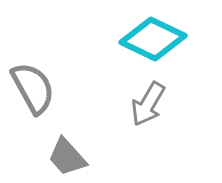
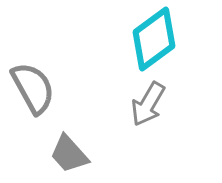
cyan diamond: moved 1 px right; rotated 62 degrees counterclockwise
gray trapezoid: moved 2 px right, 3 px up
